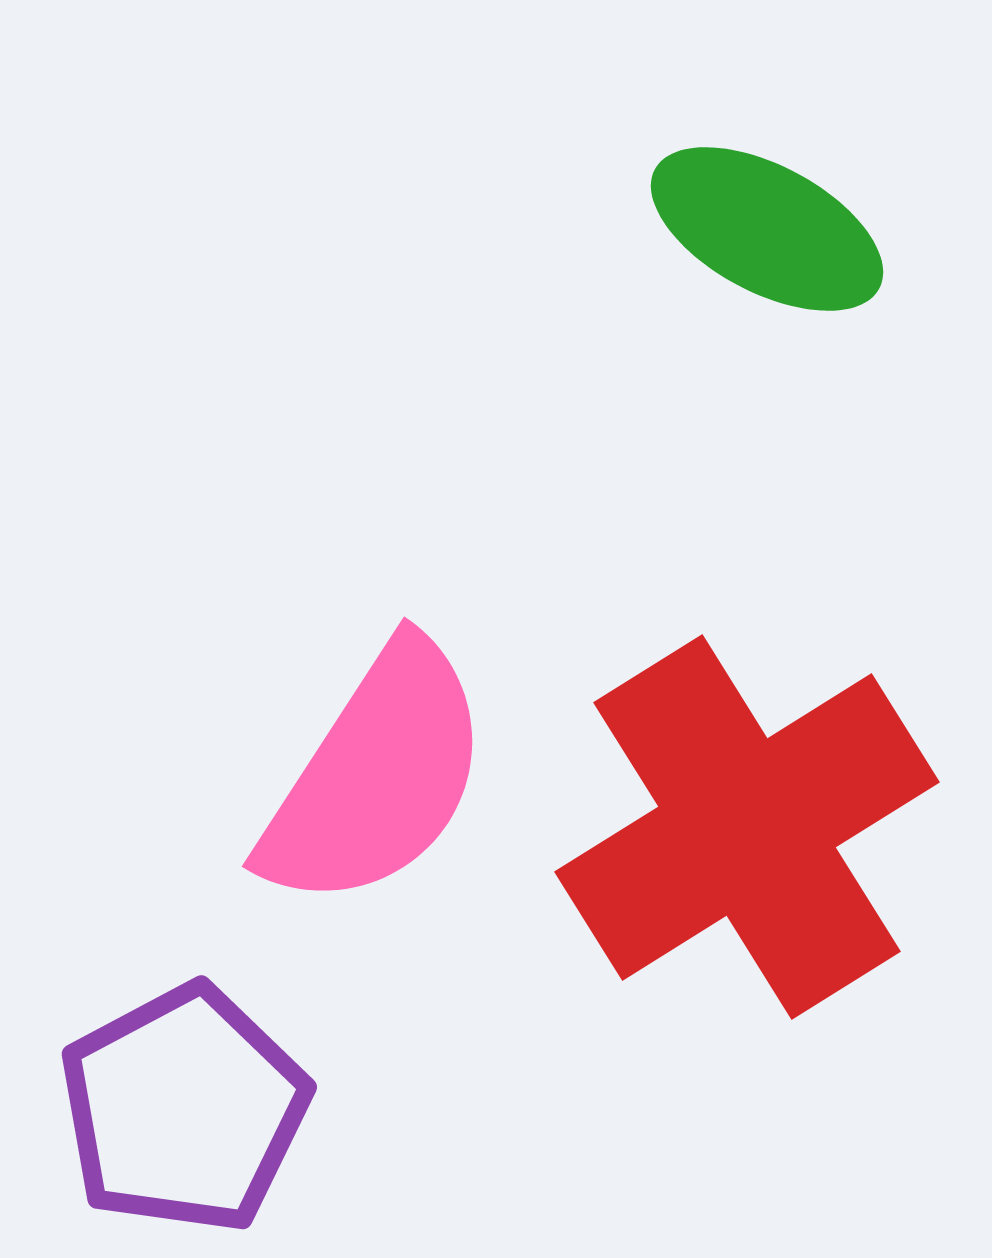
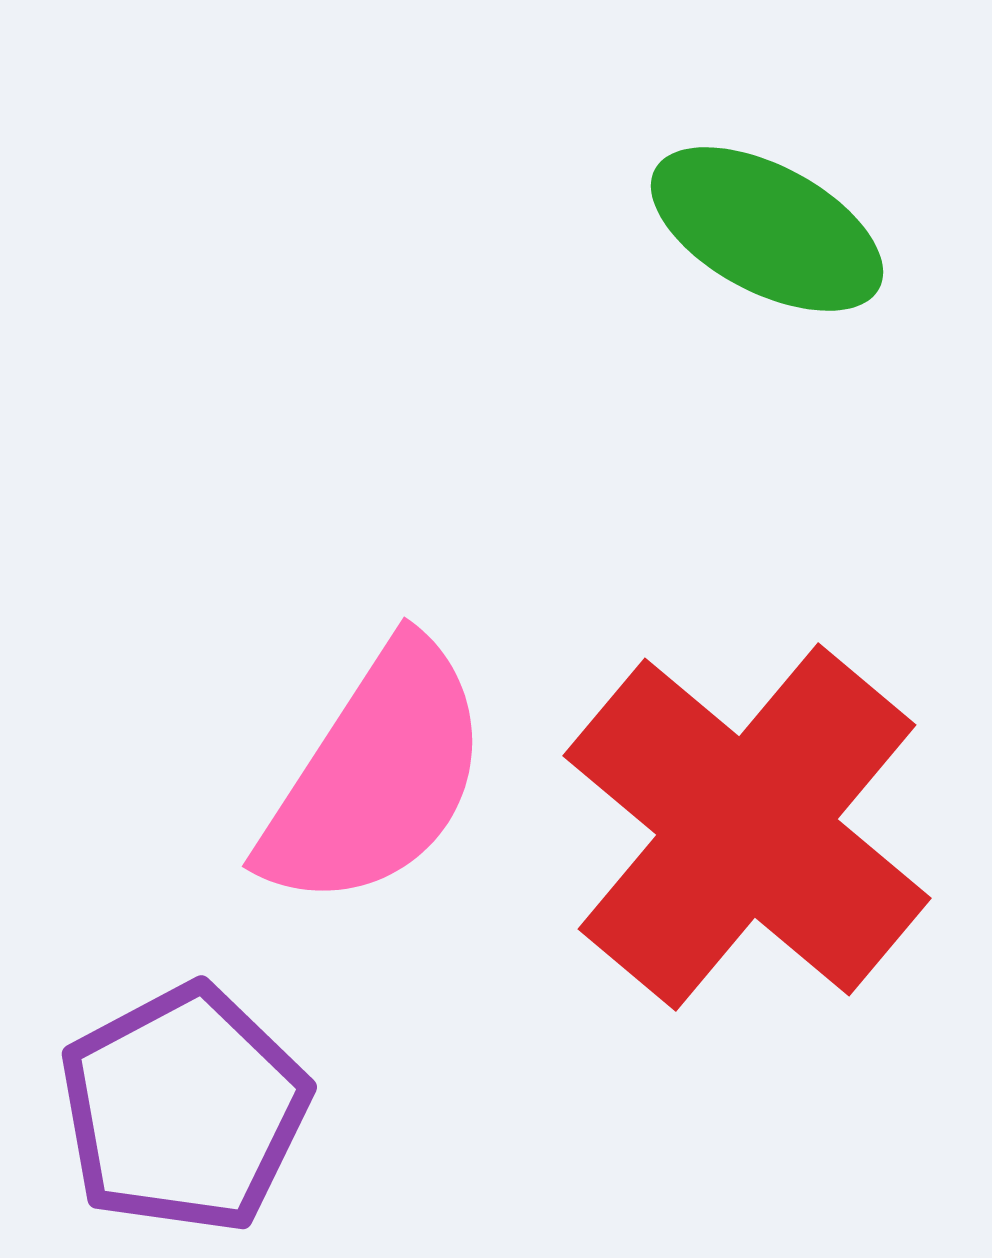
red cross: rotated 18 degrees counterclockwise
